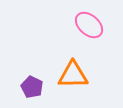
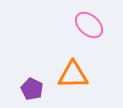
purple pentagon: moved 2 px down
